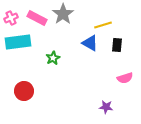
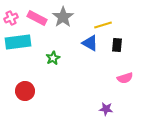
gray star: moved 3 px down
red circle: moved 1 px right
purple star: moved 2 px down
